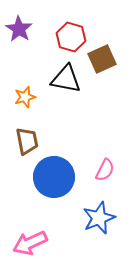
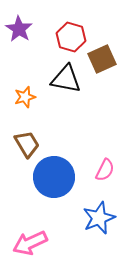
brown trapezoid: moved 3 px down; rotated 20 degrees counterclockwise
